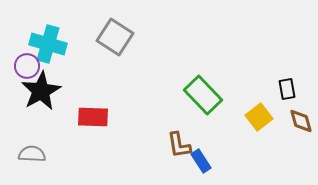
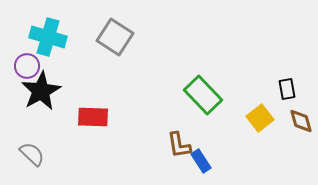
cyan cross: moved 7 px up
yellow square: moved 1 px right, 1 px down
gray semicircle: rotated 40 degrees clockwise
